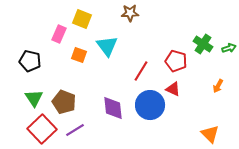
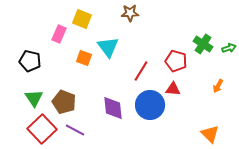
cyan triangle: moved 1 px right, 1 px down
orange square: moved 5 px right, 3 px down
red triangle: rotated 21 degrees counterclockwise
purple line: rotated 60 degrees clockwise
